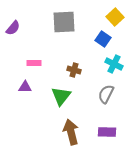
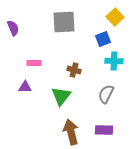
purple semicircle: rotated 63 degrees counterclockwise
blue square: rotated 35 degrees clockwise
cyan cross: moved 3 px up; rotated 24 degrees counterclockwise
purple rectangle: moved 3 px left, 2 px up
